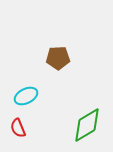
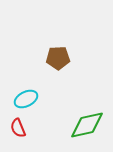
cyan ellipse: moved 3 px down
green diamond: rotated 18 degrees clockwise
